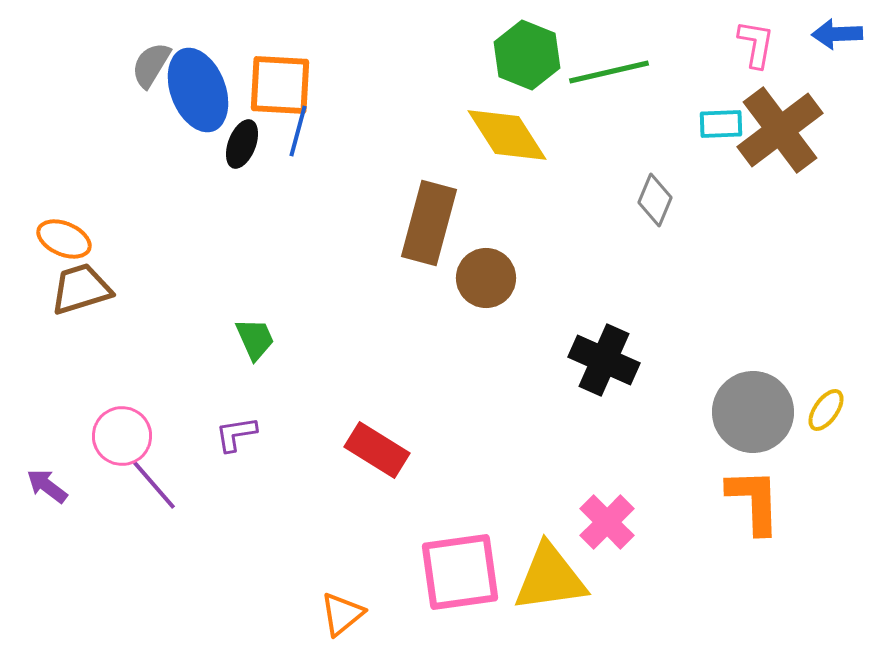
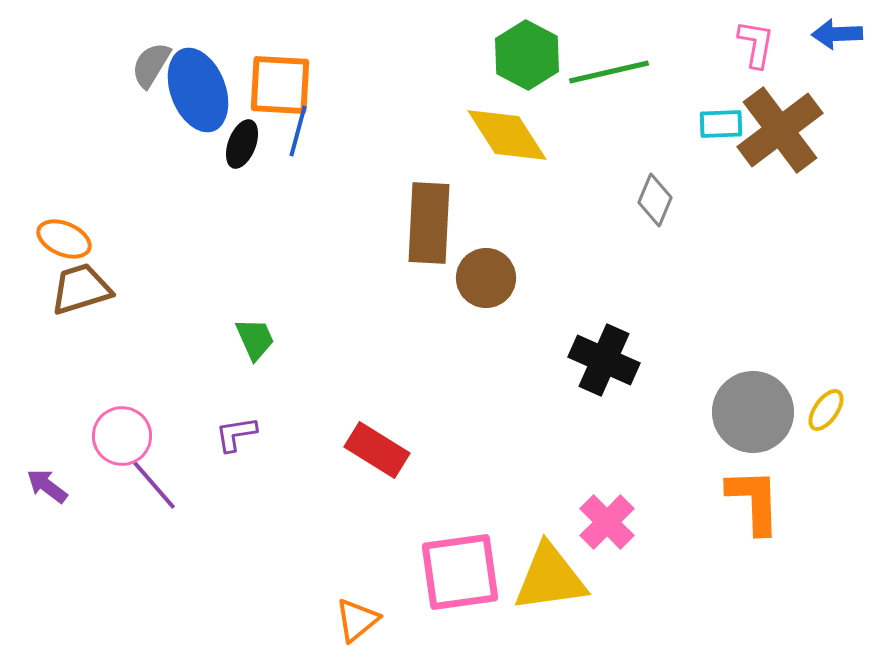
green hexagon: rotated 6 degrees clockwise
brown rectangle: rotated 12 degrees counterclockwise
orange triangle: moved 15 px right, 6 px down
